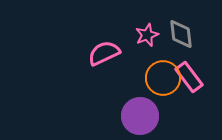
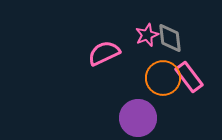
gray diamond: moved 11 px left, 4 px down
purple circle: moved 2 px left, 2 px down
